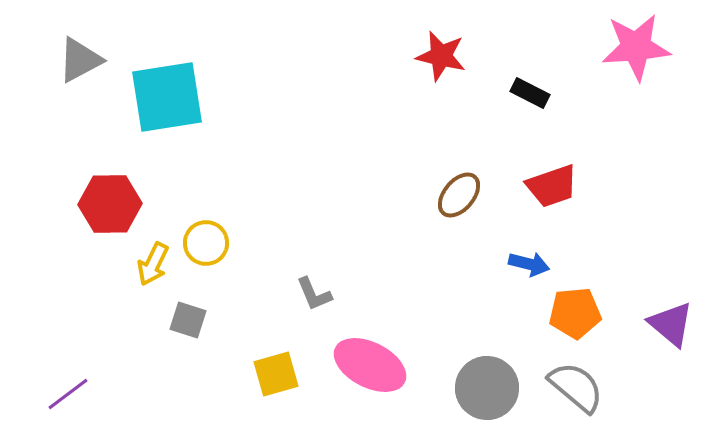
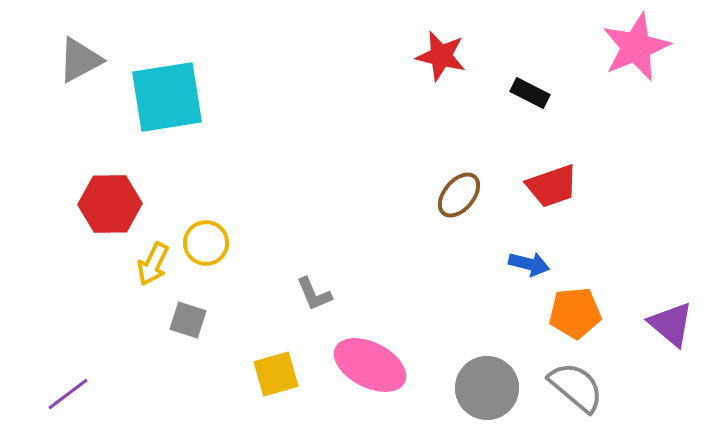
pink star: rotated 18 degrees counterclockwise
